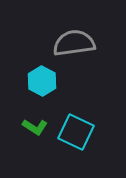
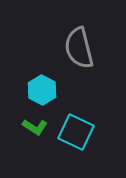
gray semicircle: moved 5 px right, 5 px down; rotated 96 degrees counterclockwise
cyan hexagon: moved 9 px down
